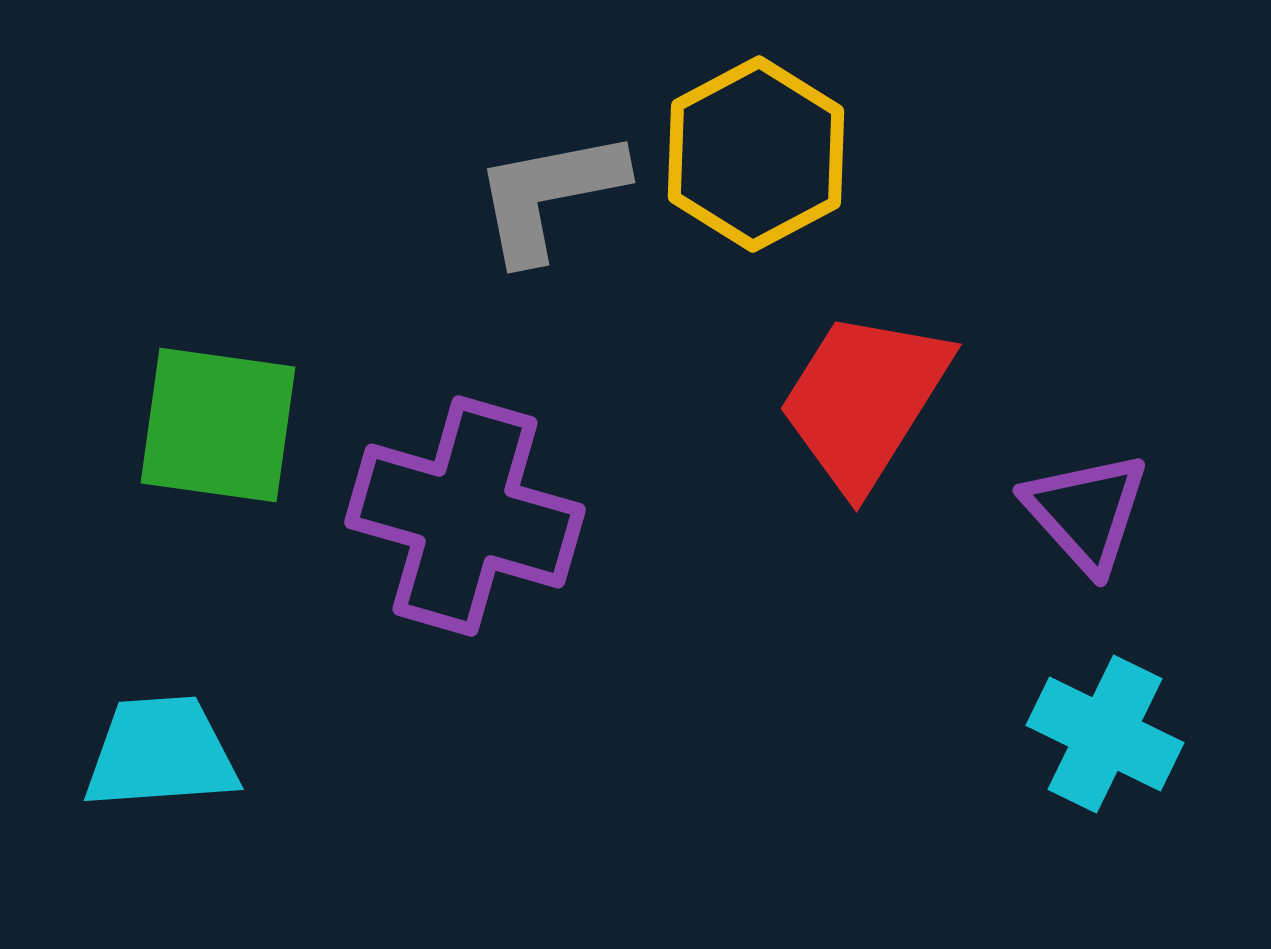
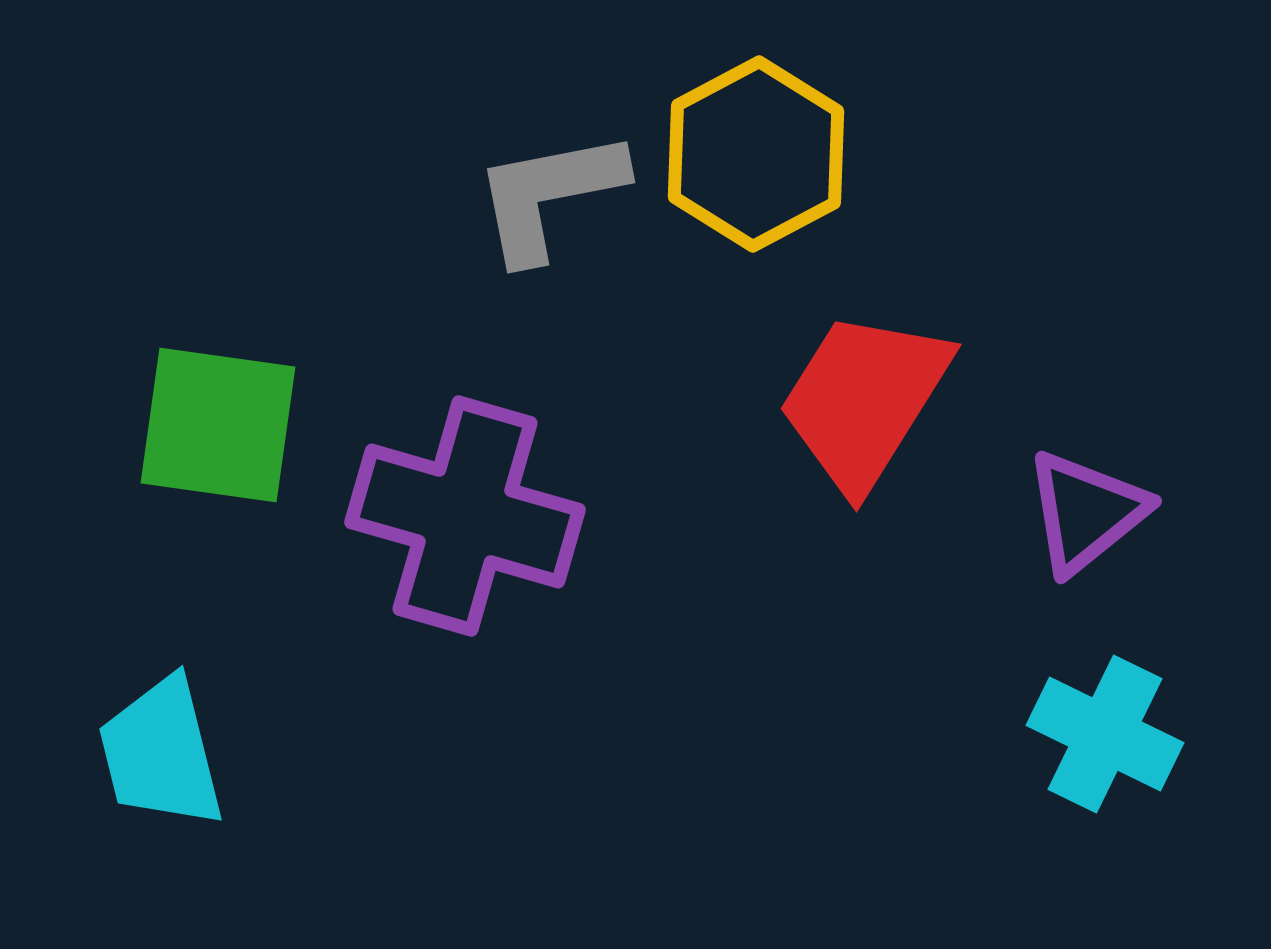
purple triangle: rotated 33 degrees clockwise
cyan trapezoid: rotated 100 degrees counterclockwise
